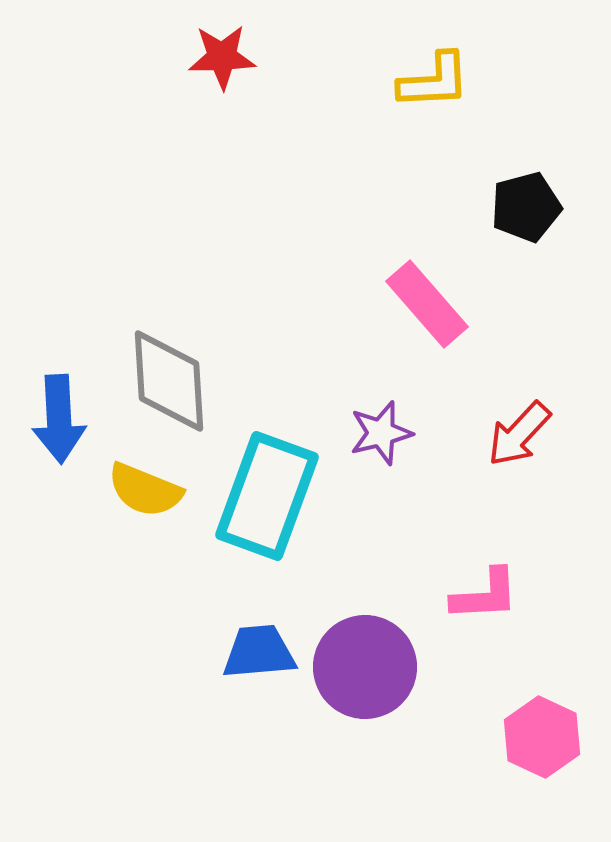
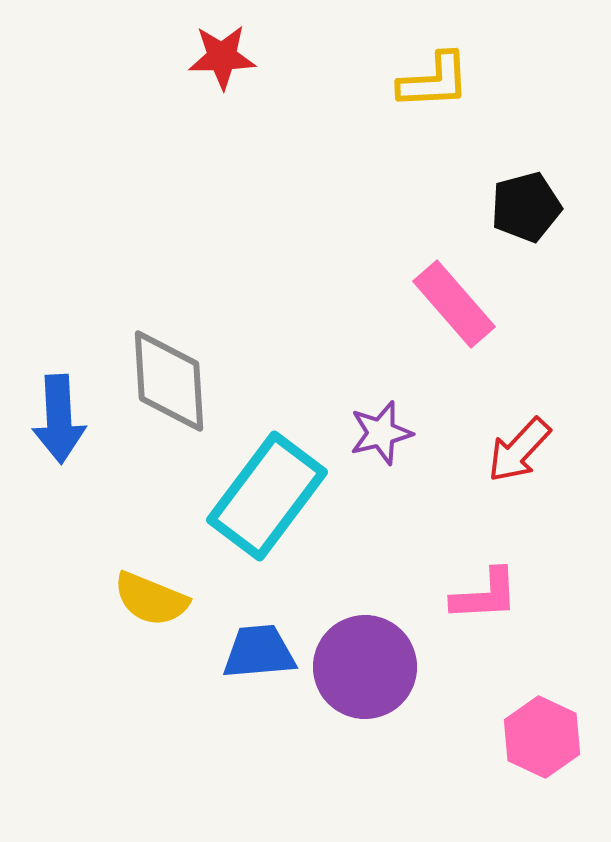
pink rectangle: moved 27 px right
red arrow: moved 16 px down
yellow semicircle: moved 6 px right, 109 px down
cyan rectangle: rotated 17 degrees clockwise
